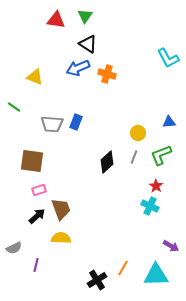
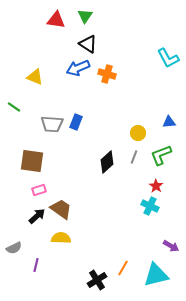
brown trapezoid: rotated 35 degrees counterclockwise
cyan triangle: rotated 12 degrees counterclockwise
